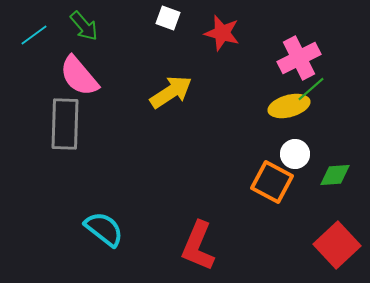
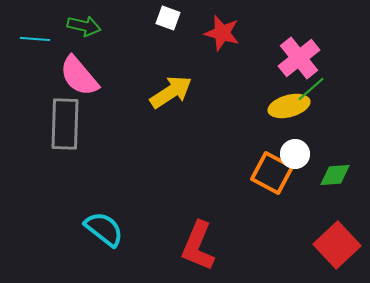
green arrow: rotated 36 degrees counterclockwise
cyan line: moved 1 px right, 4 px down; rotated 40 degrees clockwise
pink cross: rotated 12 degrees counterclockwise
orange square: moved 9 px up
